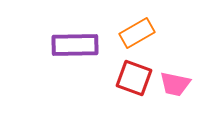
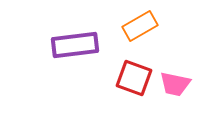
orange rectangle: moved 3 px right, 7 px up
purple rectangle: rotated 6 degrees counterclockwise
